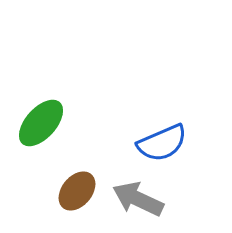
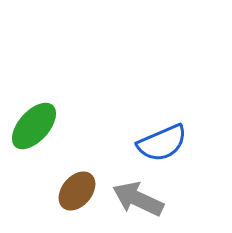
green ellipse: moved 7 px left, 3 px down
